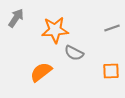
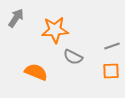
gray line: moved 18 px down
gray semicircle: moved 1 px left, 4 px down
orange semicircle: moved 5 px left; rotated 60 degrees clockwise
